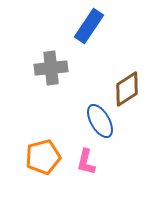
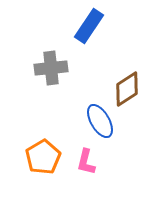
orange pentagon: rotated 16 degrees counterclockwise
